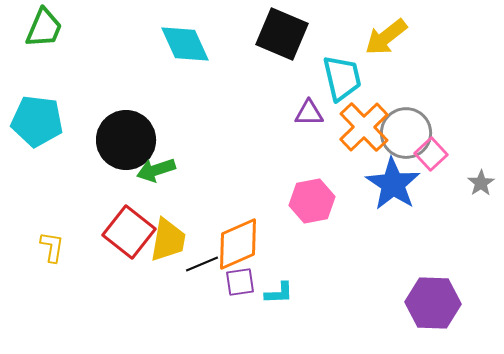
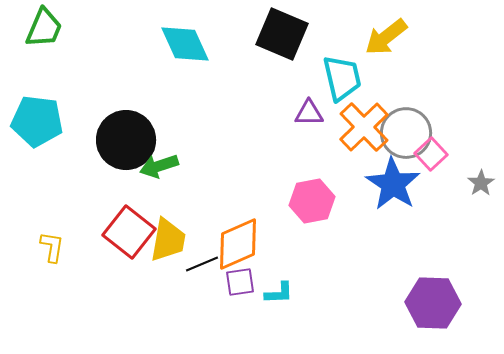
green arrow: moved 3 px right, 4 px up
